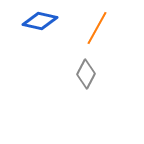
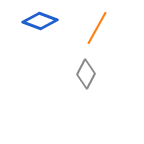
blue diamond: rotated 8 degrees clockwise
